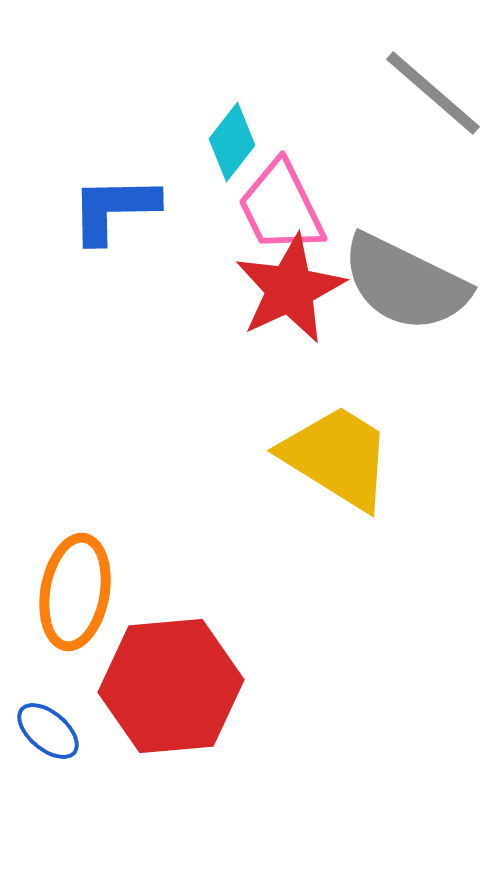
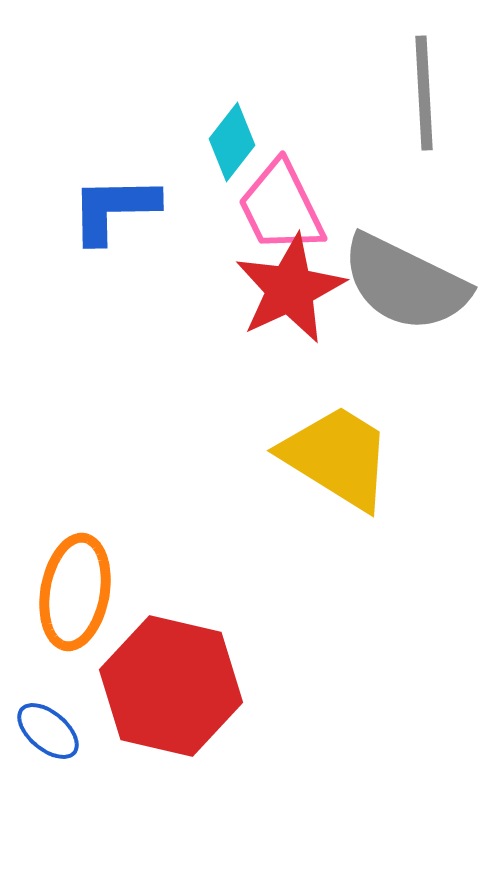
gray line: moved 9 px left; rotated 46 degrees clockwise
red hexagon: rotated 18 degrees clockwise
